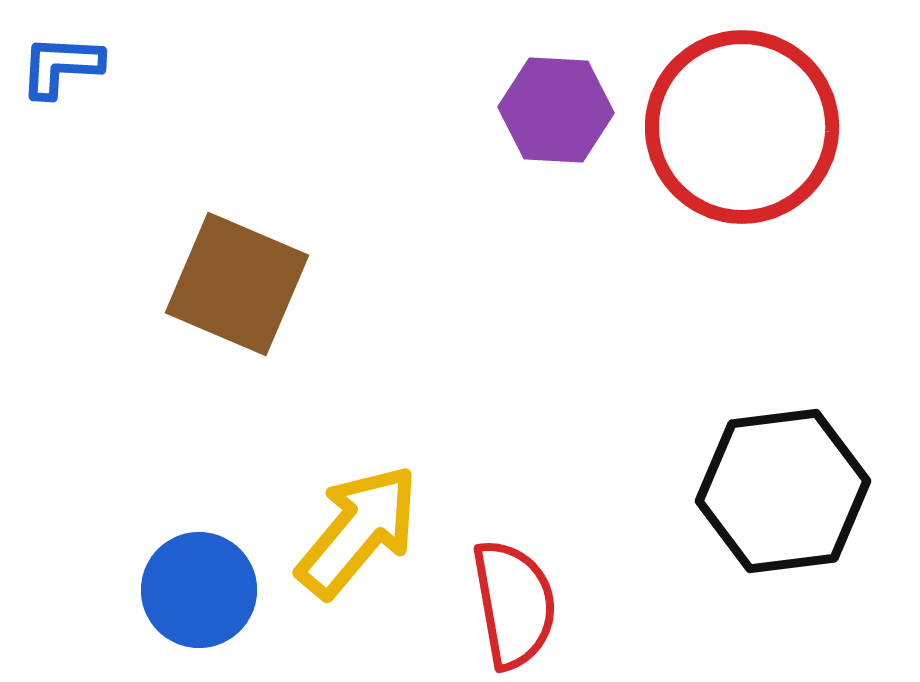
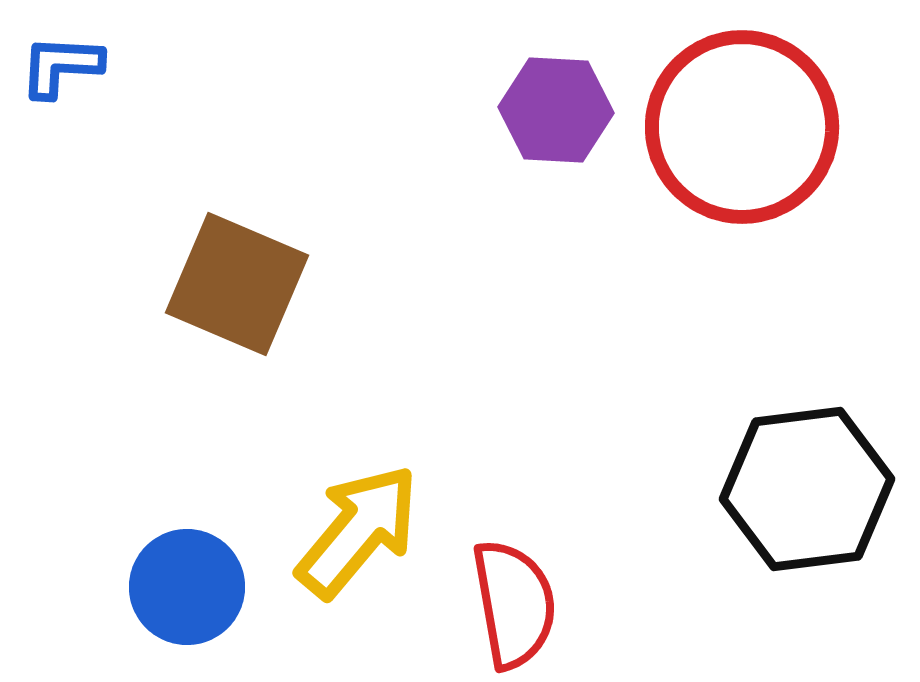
black hexagon: moved 24 px right, 2 px up
blue circle: moved 12 px left, 3 px up
